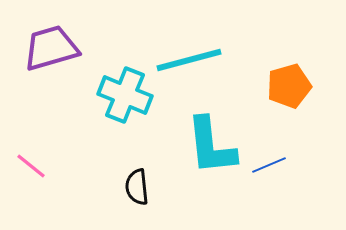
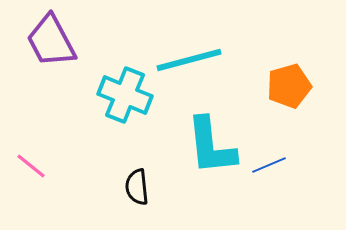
purple trapezoid: moved 7 px up; rotated 102 degrees counterclockwise
